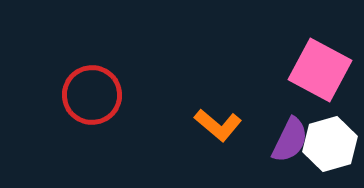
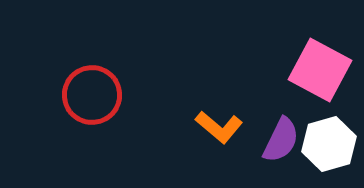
orange L-shape: moved 1 px right, 2 px down
purple semicircle: moved 9 px left
white hexagon: moved 1 px left
